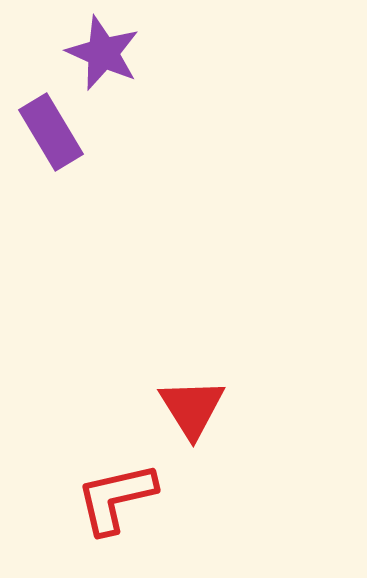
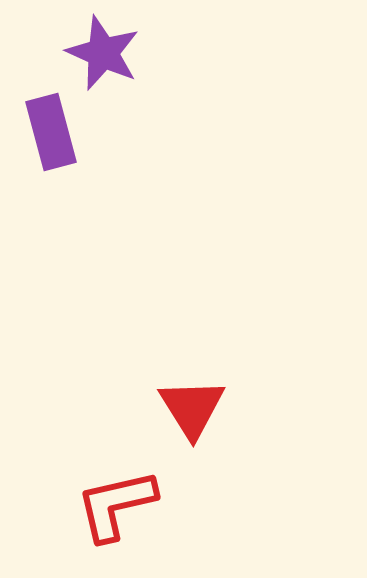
purple rectangle: rotated 16 degrees clockwise
red L-shape: moved 7 px down
